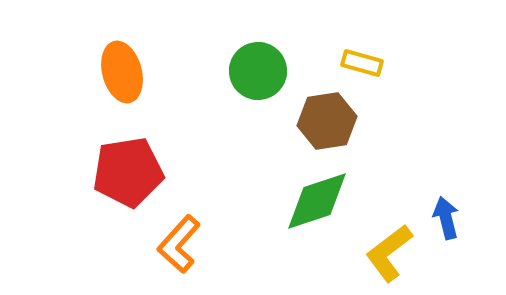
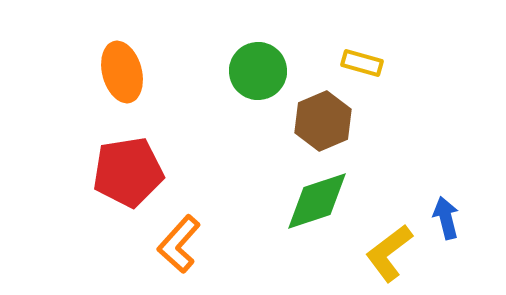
brown hexagon: moved 4 px left; rotated 14 degrees counterclockwise
